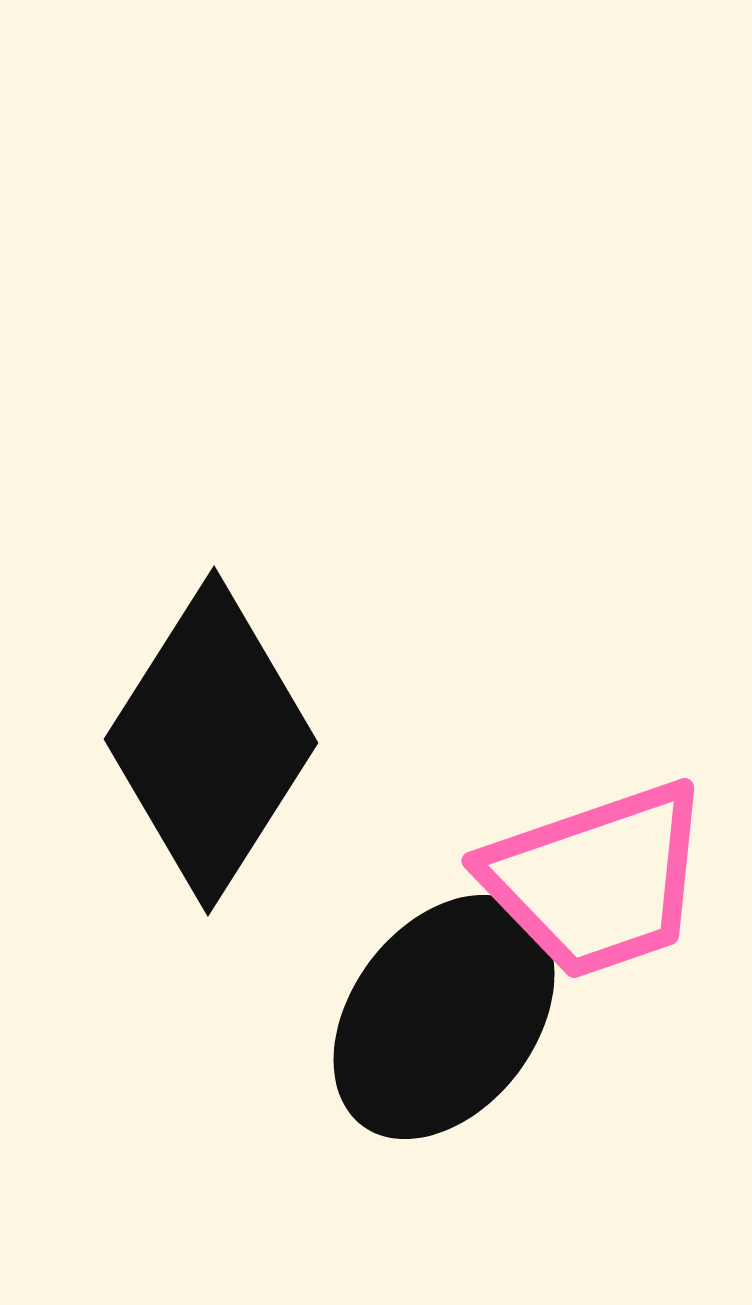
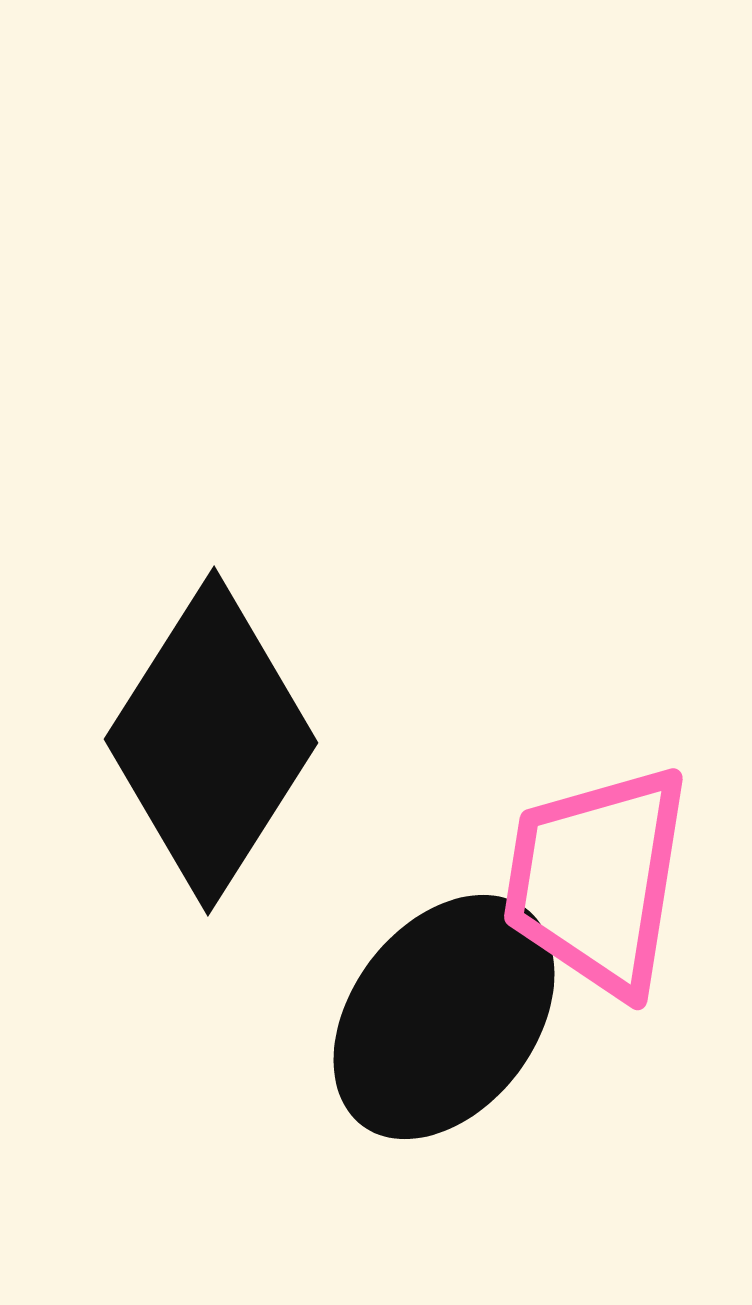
pink trapezoid: rotated 118 degrees clockwise
